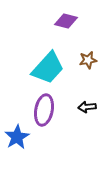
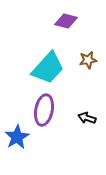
black arrow: moved 11 px down; rotated 24 degrees clockwise
